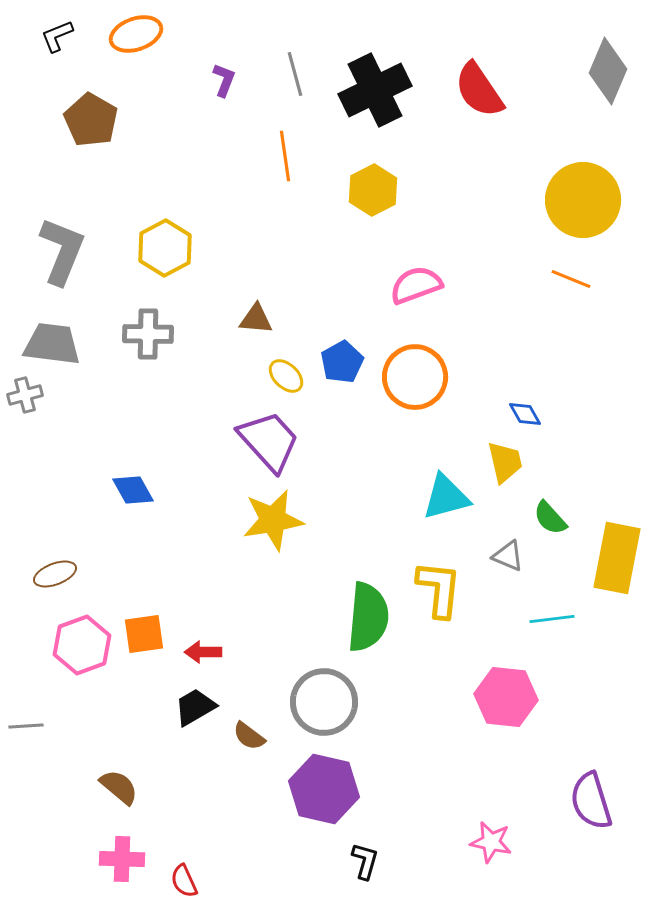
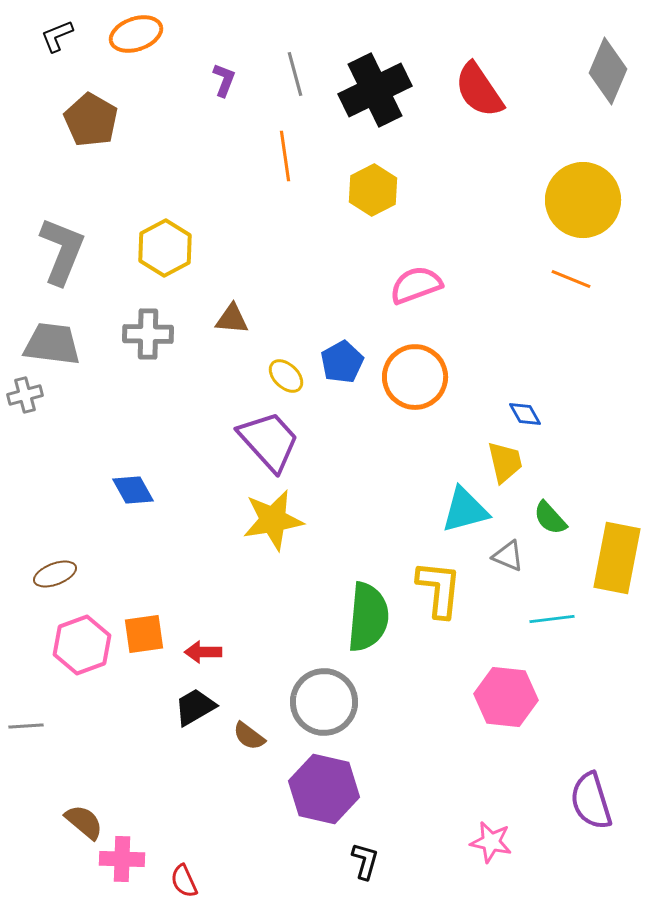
brown triangle at (256, 319): moved 24 px left
cyan triangle at (446, 497): moved 19 px right, 13 px down
brown semicircle at (119, 787): moved 35 px left, 35 px down
